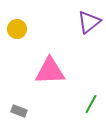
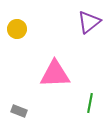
pink triangle: moved 5 px right, 3 px down
green line: moved 1 px left, 1 px up; rotated 18 degrees counterclockwise
